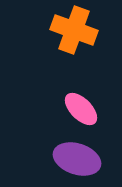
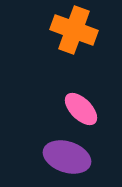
purple ellipse: moved 10 px left, 2 px up
